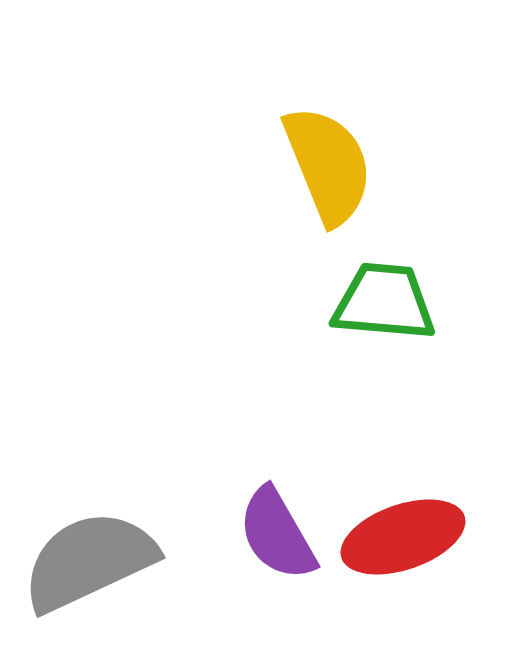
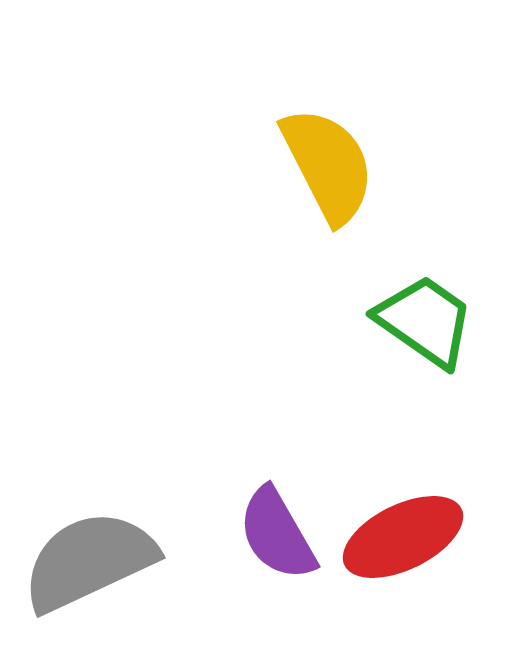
yellow semicircle: rotated 5 degrees counterclockwise
green trapezoid: moved 41 px right, 19 px down; rotated 30 degrees clockwise
red ellipse: rotated 7 degrees counterclockwise
